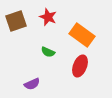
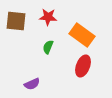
red star: rotated 18 degrees counterclockwise
brown square: rotated 25 degrees clockwise
green semicircle: moved 5 px up; rotated 88 degrees clockwise
red ellipse: moved 3 px right
